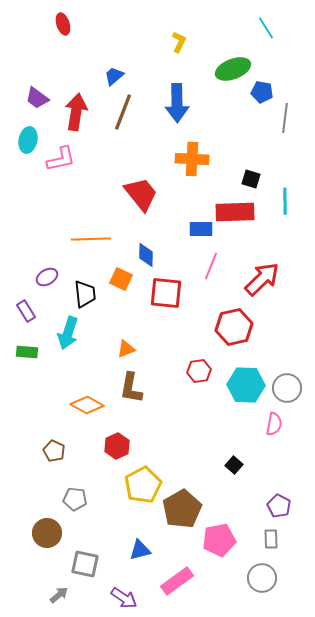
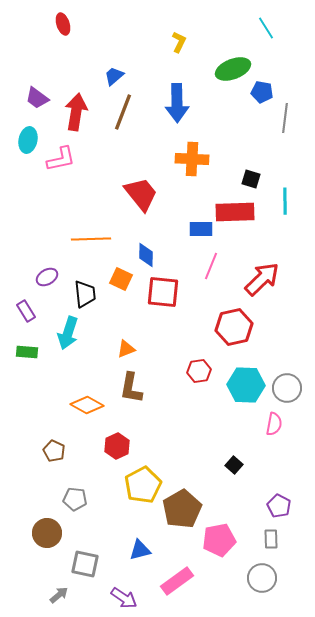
red square at (166, 293): moved 3 px left, 1 px up
